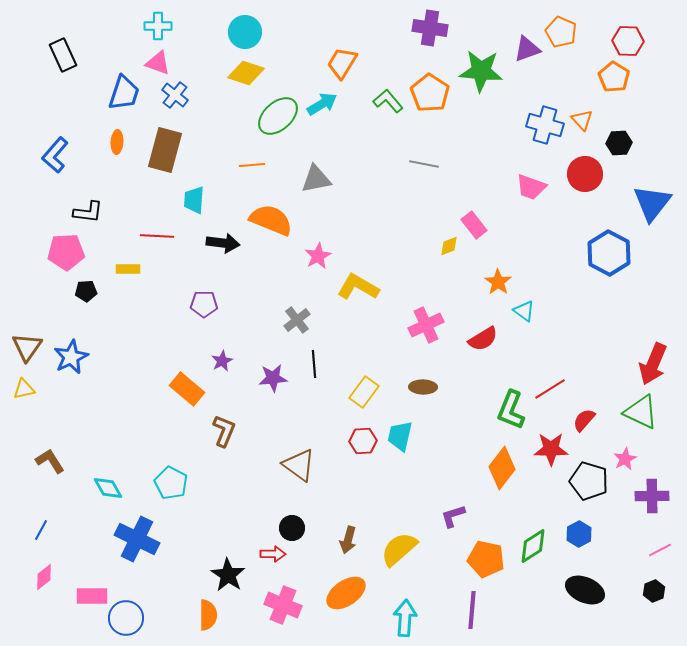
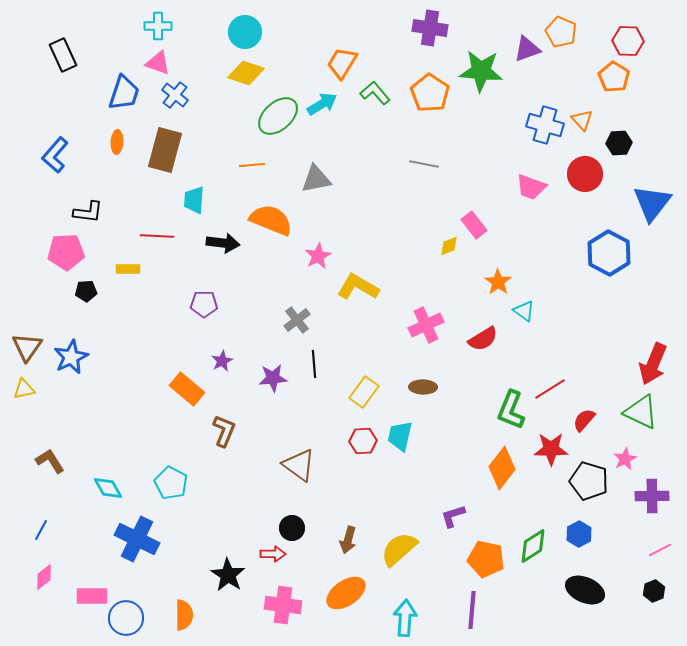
green L-shape at (388, 101): moved 13 px left, 8 px up
pink cross at (283, 605): rotated 15 degrees counterclockwise
orange semicircle at (208, 615): moved 24 px left
